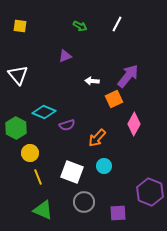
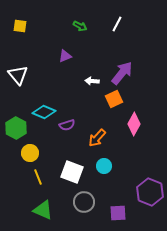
purple arrow: moved 6 px left, 3 px up
